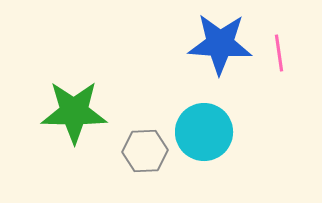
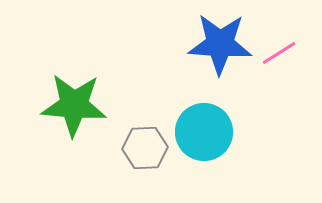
pink line: rotated 66 degrees clockwise
green star: moved 7 px up; rotated 4 degrees clockwise
gray hexagon: moved 3 px up
